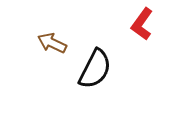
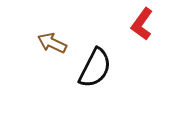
black semicircle: moved 1 px up
